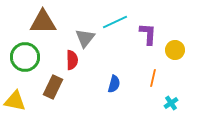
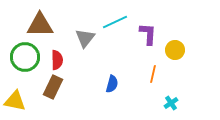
brown triangle: moved 3 px left, 3 px down
red semicircle: moved 15 px left
orange line: moved 4 px up
blue semicircle: moved 2 px left
